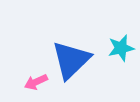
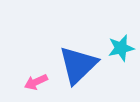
blue triangle: moved 7 px right, 5 px down
